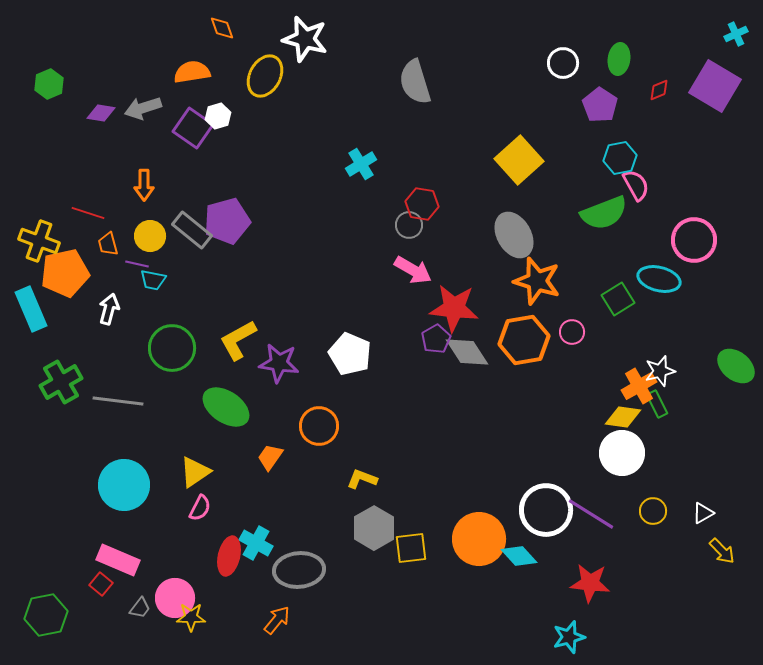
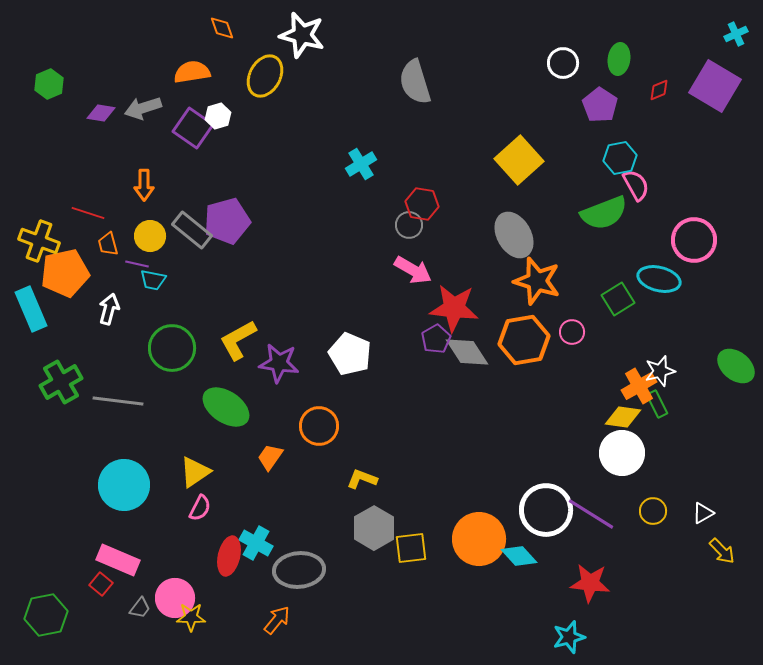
white star at (305, 39): moved 3 px left, 4 px up
